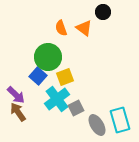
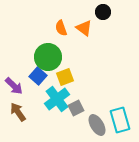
purple arrow: moved 2 px left, 9 px up
